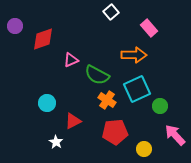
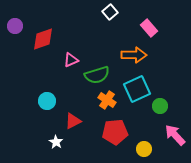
white square: moved 1 px left
green semicircle: rotated 45 degrees counterclockwise
cyan circle: moved 2 px up
